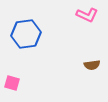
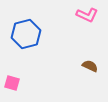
blue hexagon: rotated 8 degrees counterclockwise
brown semicircle: moved 2 px left, 1 px down; rotated 147 degrees counterclockwise
